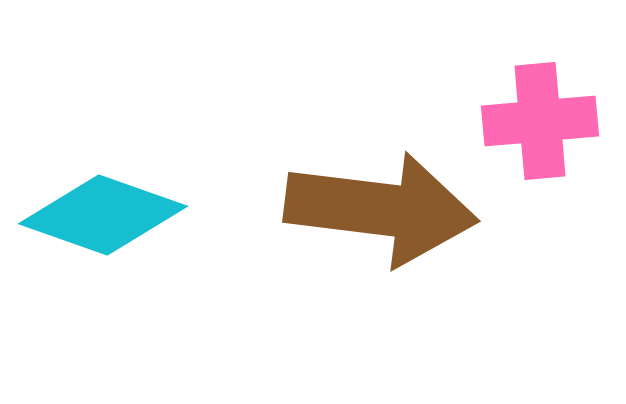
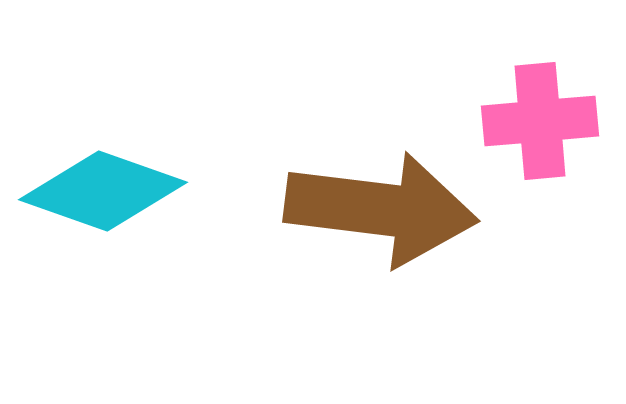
cyan diamond: moved 24 px up
